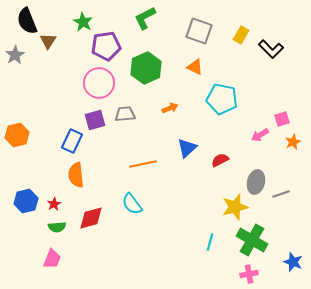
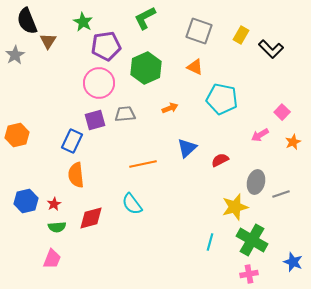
pink square: moved 7 px up; rotated 28 degrees counterclockwise
